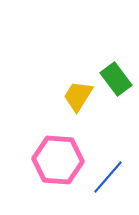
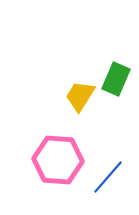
green rectangle: rotated 60 degrees clockwise
yellow trapezoid: moved 2 px right
